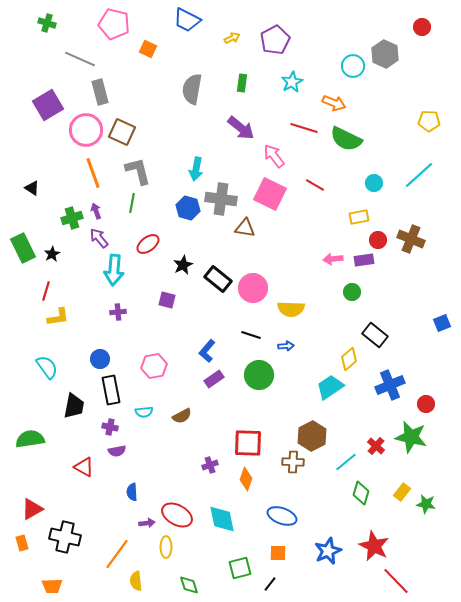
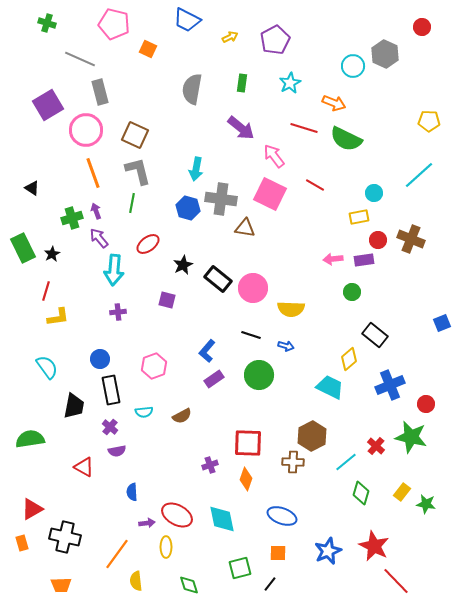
yellow arrow at (232, 38): moved 2 px left, 1 px up
cyan star at (292, 82): moved 2 px left, 1 px down
brown square at (122, 132): moved 13 px right, 3 px down
cyan circle at (374, 183): moved 10 px down
blue arrow at (286, 346): rotated 21 degrees clockwise
pink hexagon at (154, 366): rotated 10 degrees counterclockwise
cyan trapezoid at (330, 387): rotated 60 degrees clockwise
purple cross at (110, 427): rotated 28 degrees clockwise
orange trapezoid at (52, 586): moved 9 px right, 1 px up
